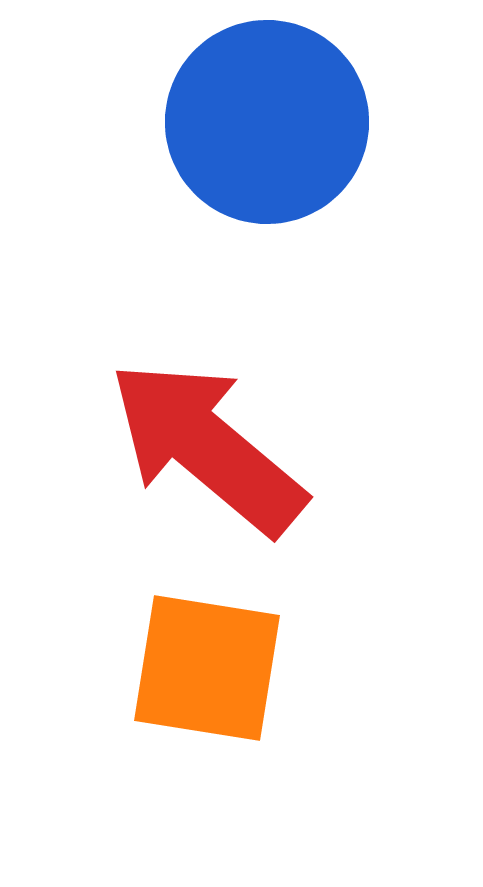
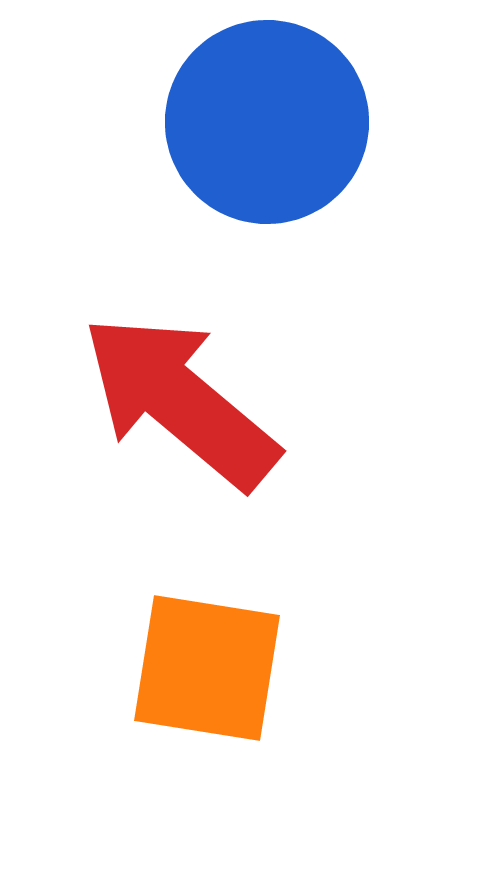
red arrow: moved 27 px left, 46 px up
